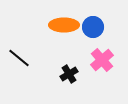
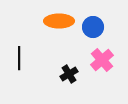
orange ellipse: moved 5 px left, 4 px up
black line: rotated 50 degrees clockwise
